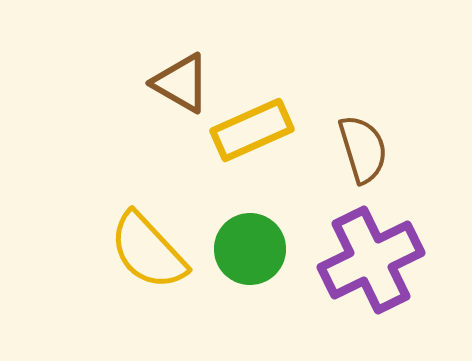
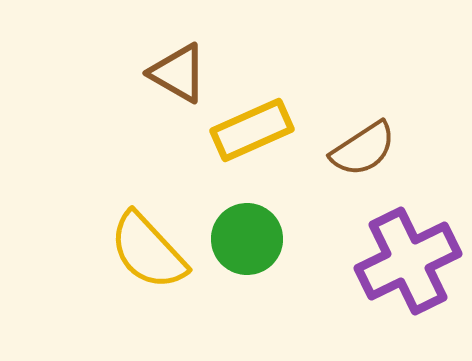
brown triangle: moved 3 px left, 10 px up
brown semicircle: rotated 74 degrees clockwise
green circle: moved 3 px left, 10 px up
purple cross: moved 37 px right, 1 px down
